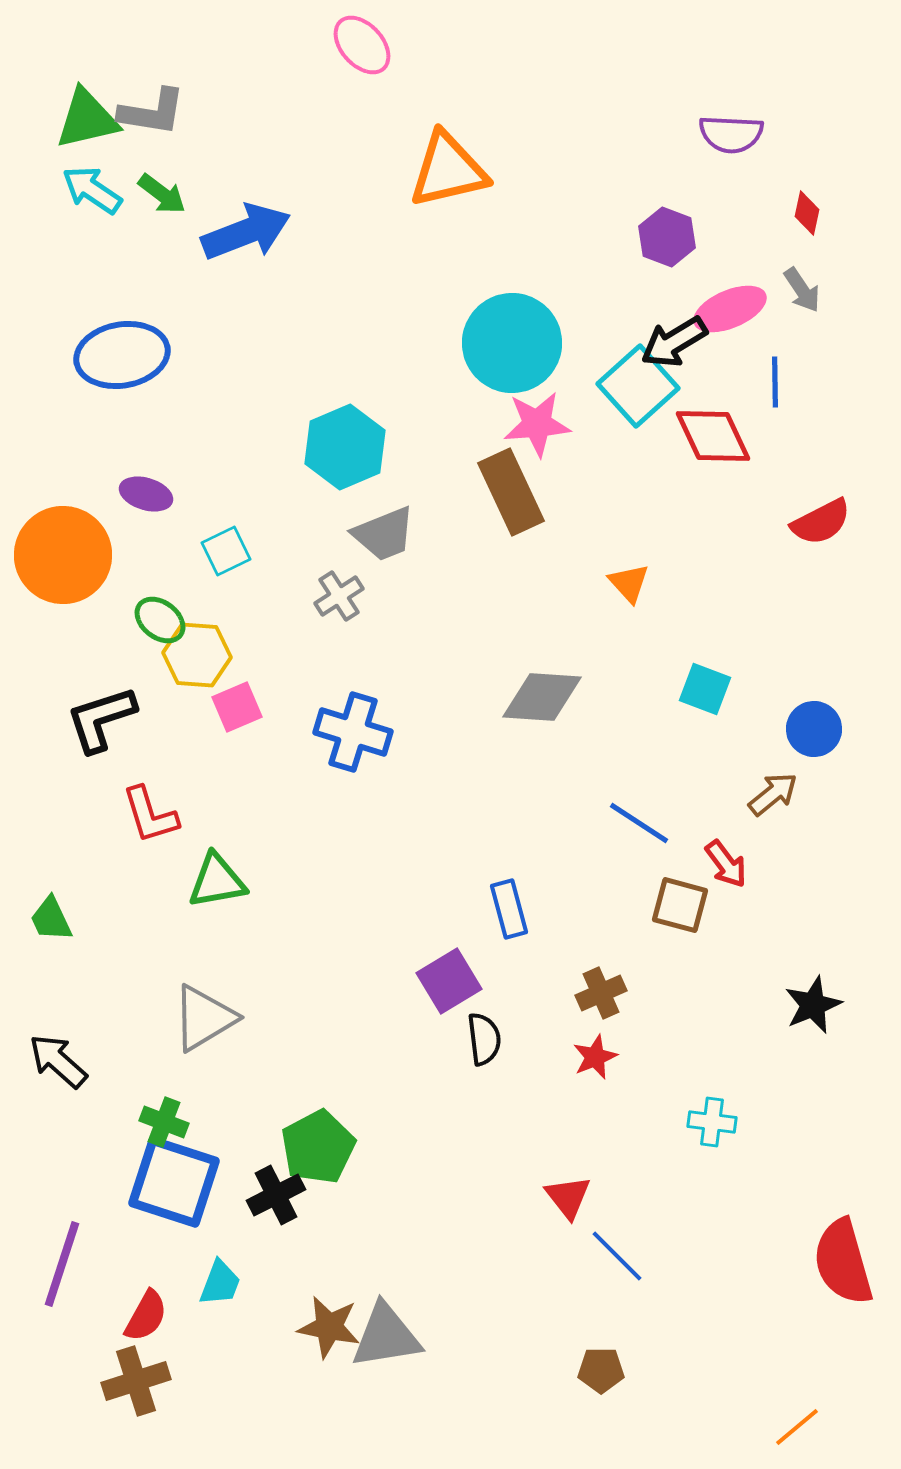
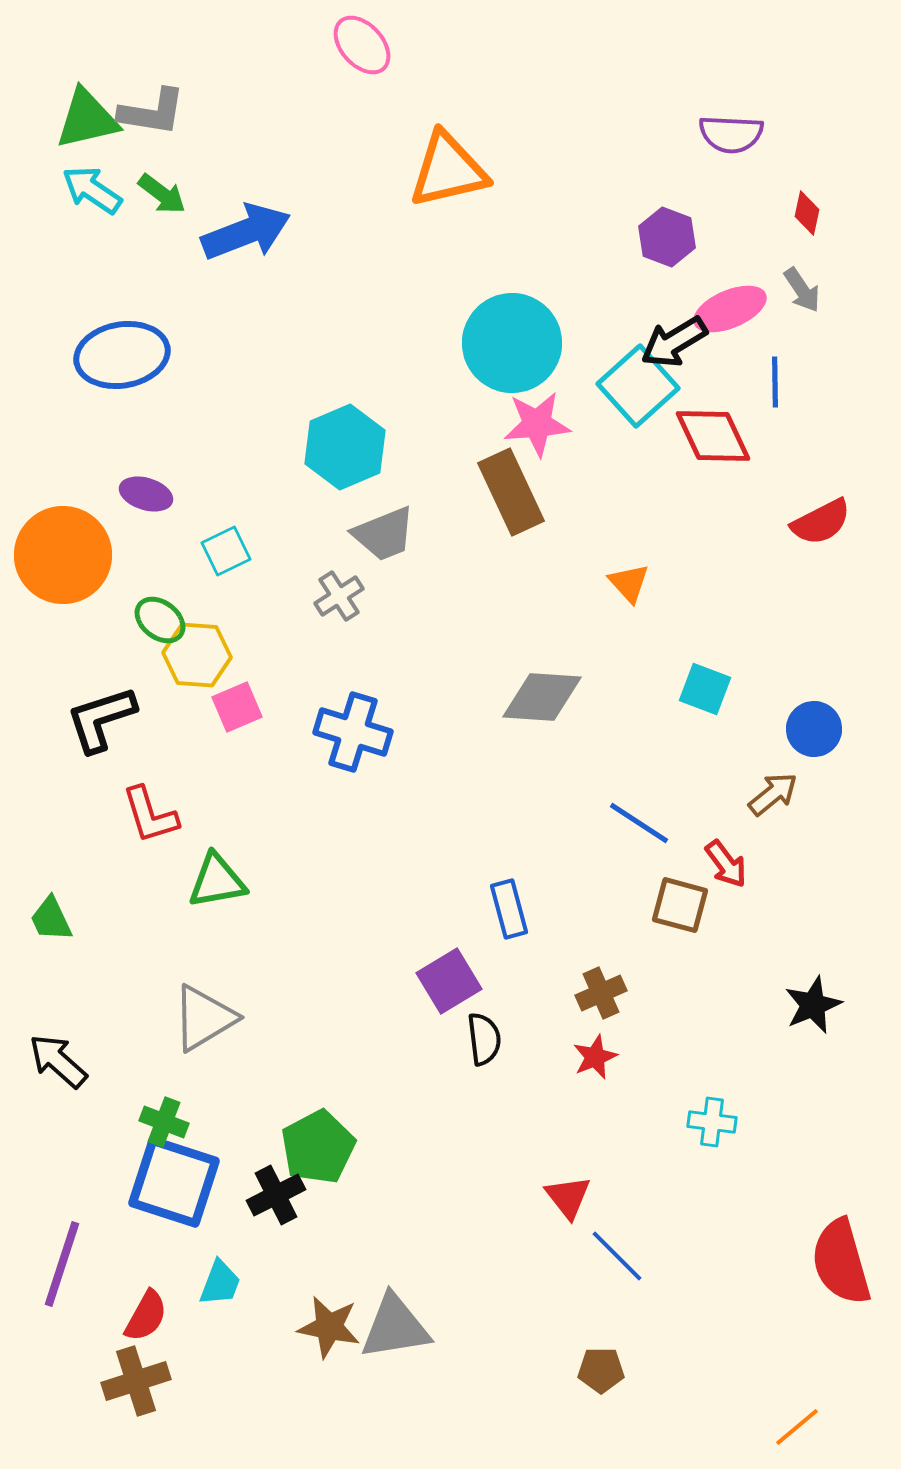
red semicircle at (843, 1262): moved 2 px left
gray triangle at (386, 1336): moved 9 px right, 9 px up
